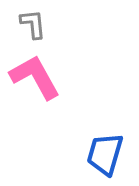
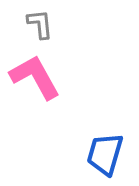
gray L-shape: moved 7 px right
